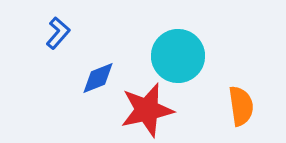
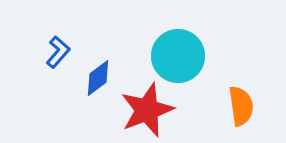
blue L-shape: moved 19 px down
blue diamond: rotated 15 degrees counterclockwise
red star: rotated 8 degrees counterclockwise
